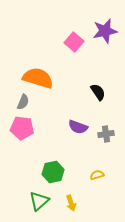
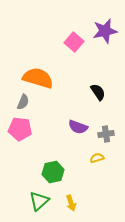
pink pentagon: moved 2 px left, 1 px down
yellow semicircle: moved 17 px up
